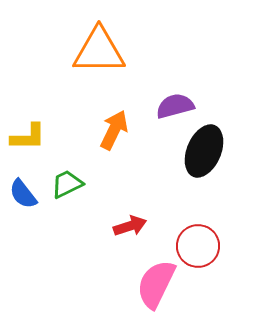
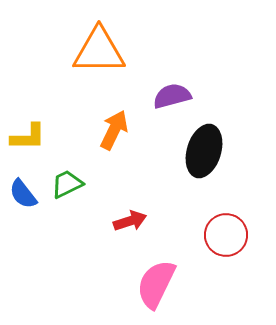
purple semicircle: moved 3 px left, 10 px up
black ellipse: rotated 6 degrees counterclockwise
red arrow: moved 5 px up
red circle: moved 28 px right, 11 px up
